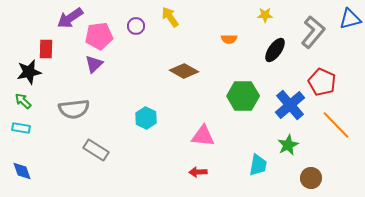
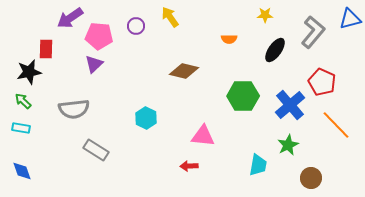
pink pentagon: rotated 12 degrees clockwise
brown diamond: rotated 16 degrees counterclockwise
red arrow: moved 9 px left, 6 px up
